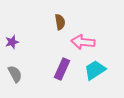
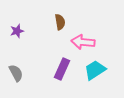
purple star: moved 5 px right, 11 px up
gray semicircle: moved 1 px right, 1 px up
